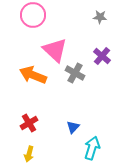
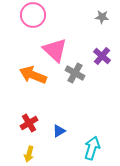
gray star: moved 2 px right
blue triangle: moved 14 px left, 4 px down; rotated 16 degrees clockwise
